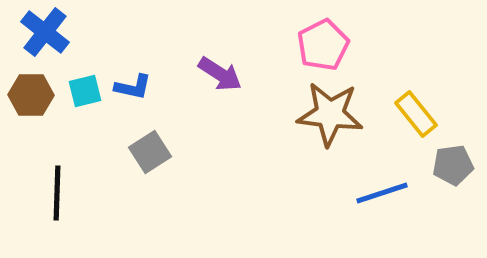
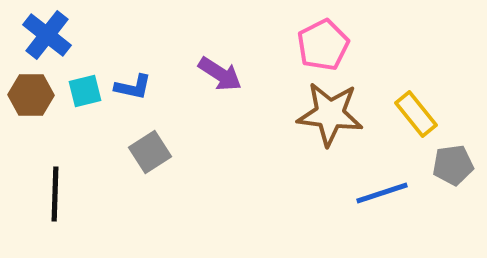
blue cross: moved 2 px right, 3 px down
black line: moved 2 px left, 1 px down
